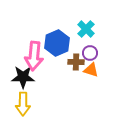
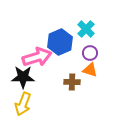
blue hexagon: moved 3 px right, 1 px up
pink arrow: moved 3 px right, 1 px down; rotated 112 degrees counterclockwise
brown cross: moved 4 px left, 20 px down
orange triangle: moved 1 px left
yellow arrow: rotated 20 degrees clockwise
